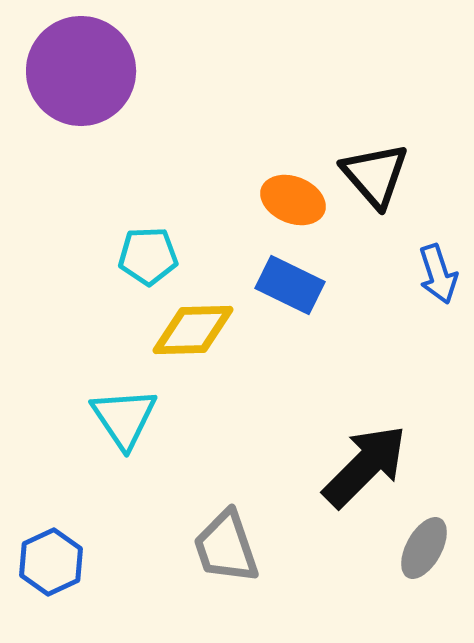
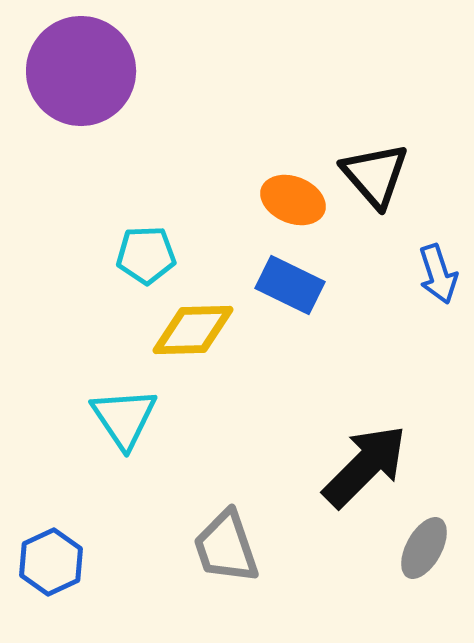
cyan pentagon: moved 2 px left, 1 px up
